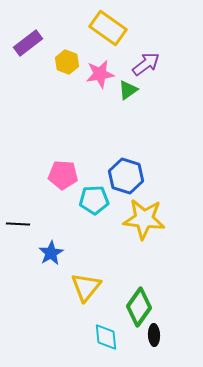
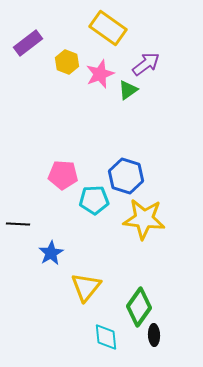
pink star: rotated 12 degrees counterclockwise
